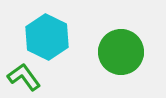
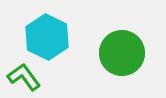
green circle: moved 1 px right, 1 px down
